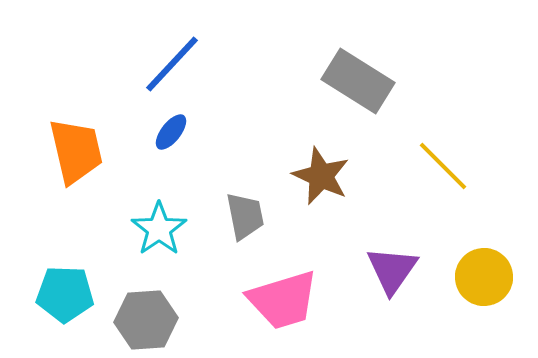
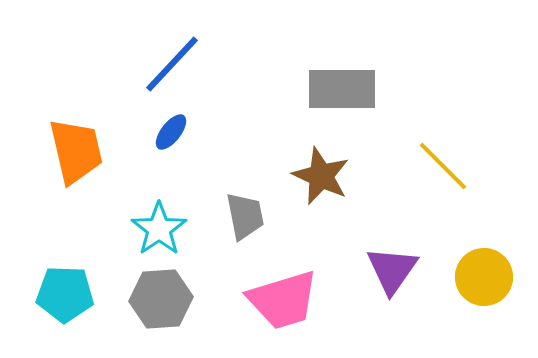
gray rectangle: moved 16 px left, 8 px down; rotated 32 degrees counterclockwise
gray hexagon: moved 15 px right, 21 px up
